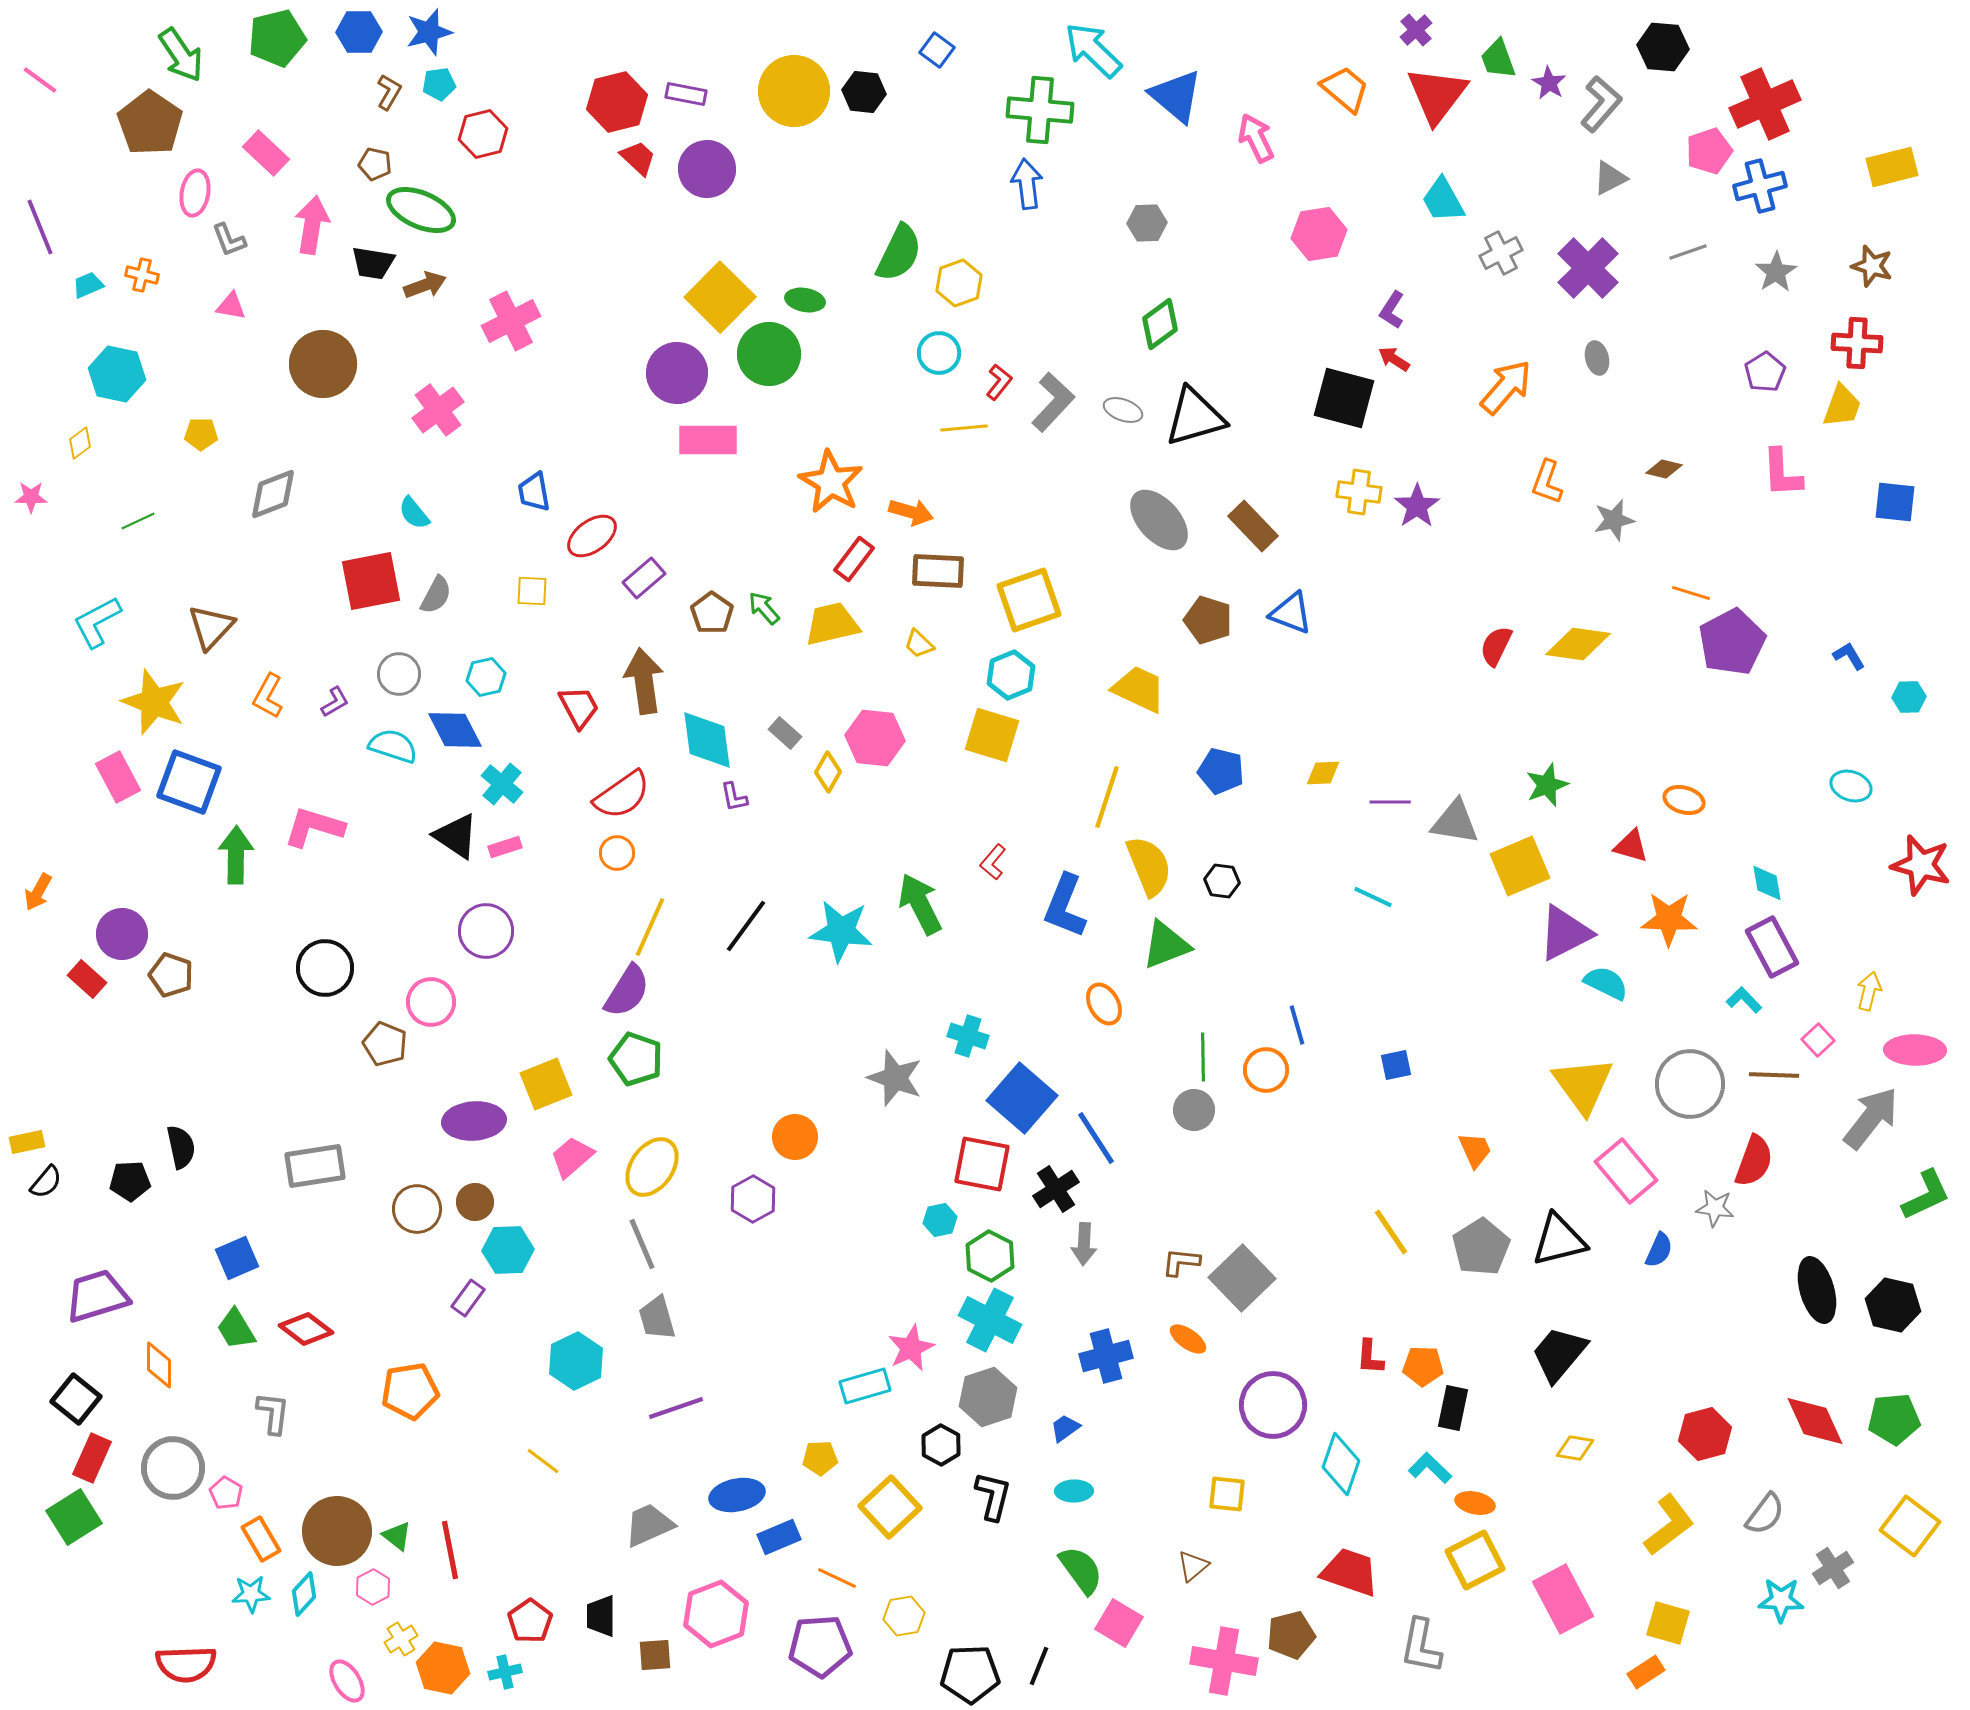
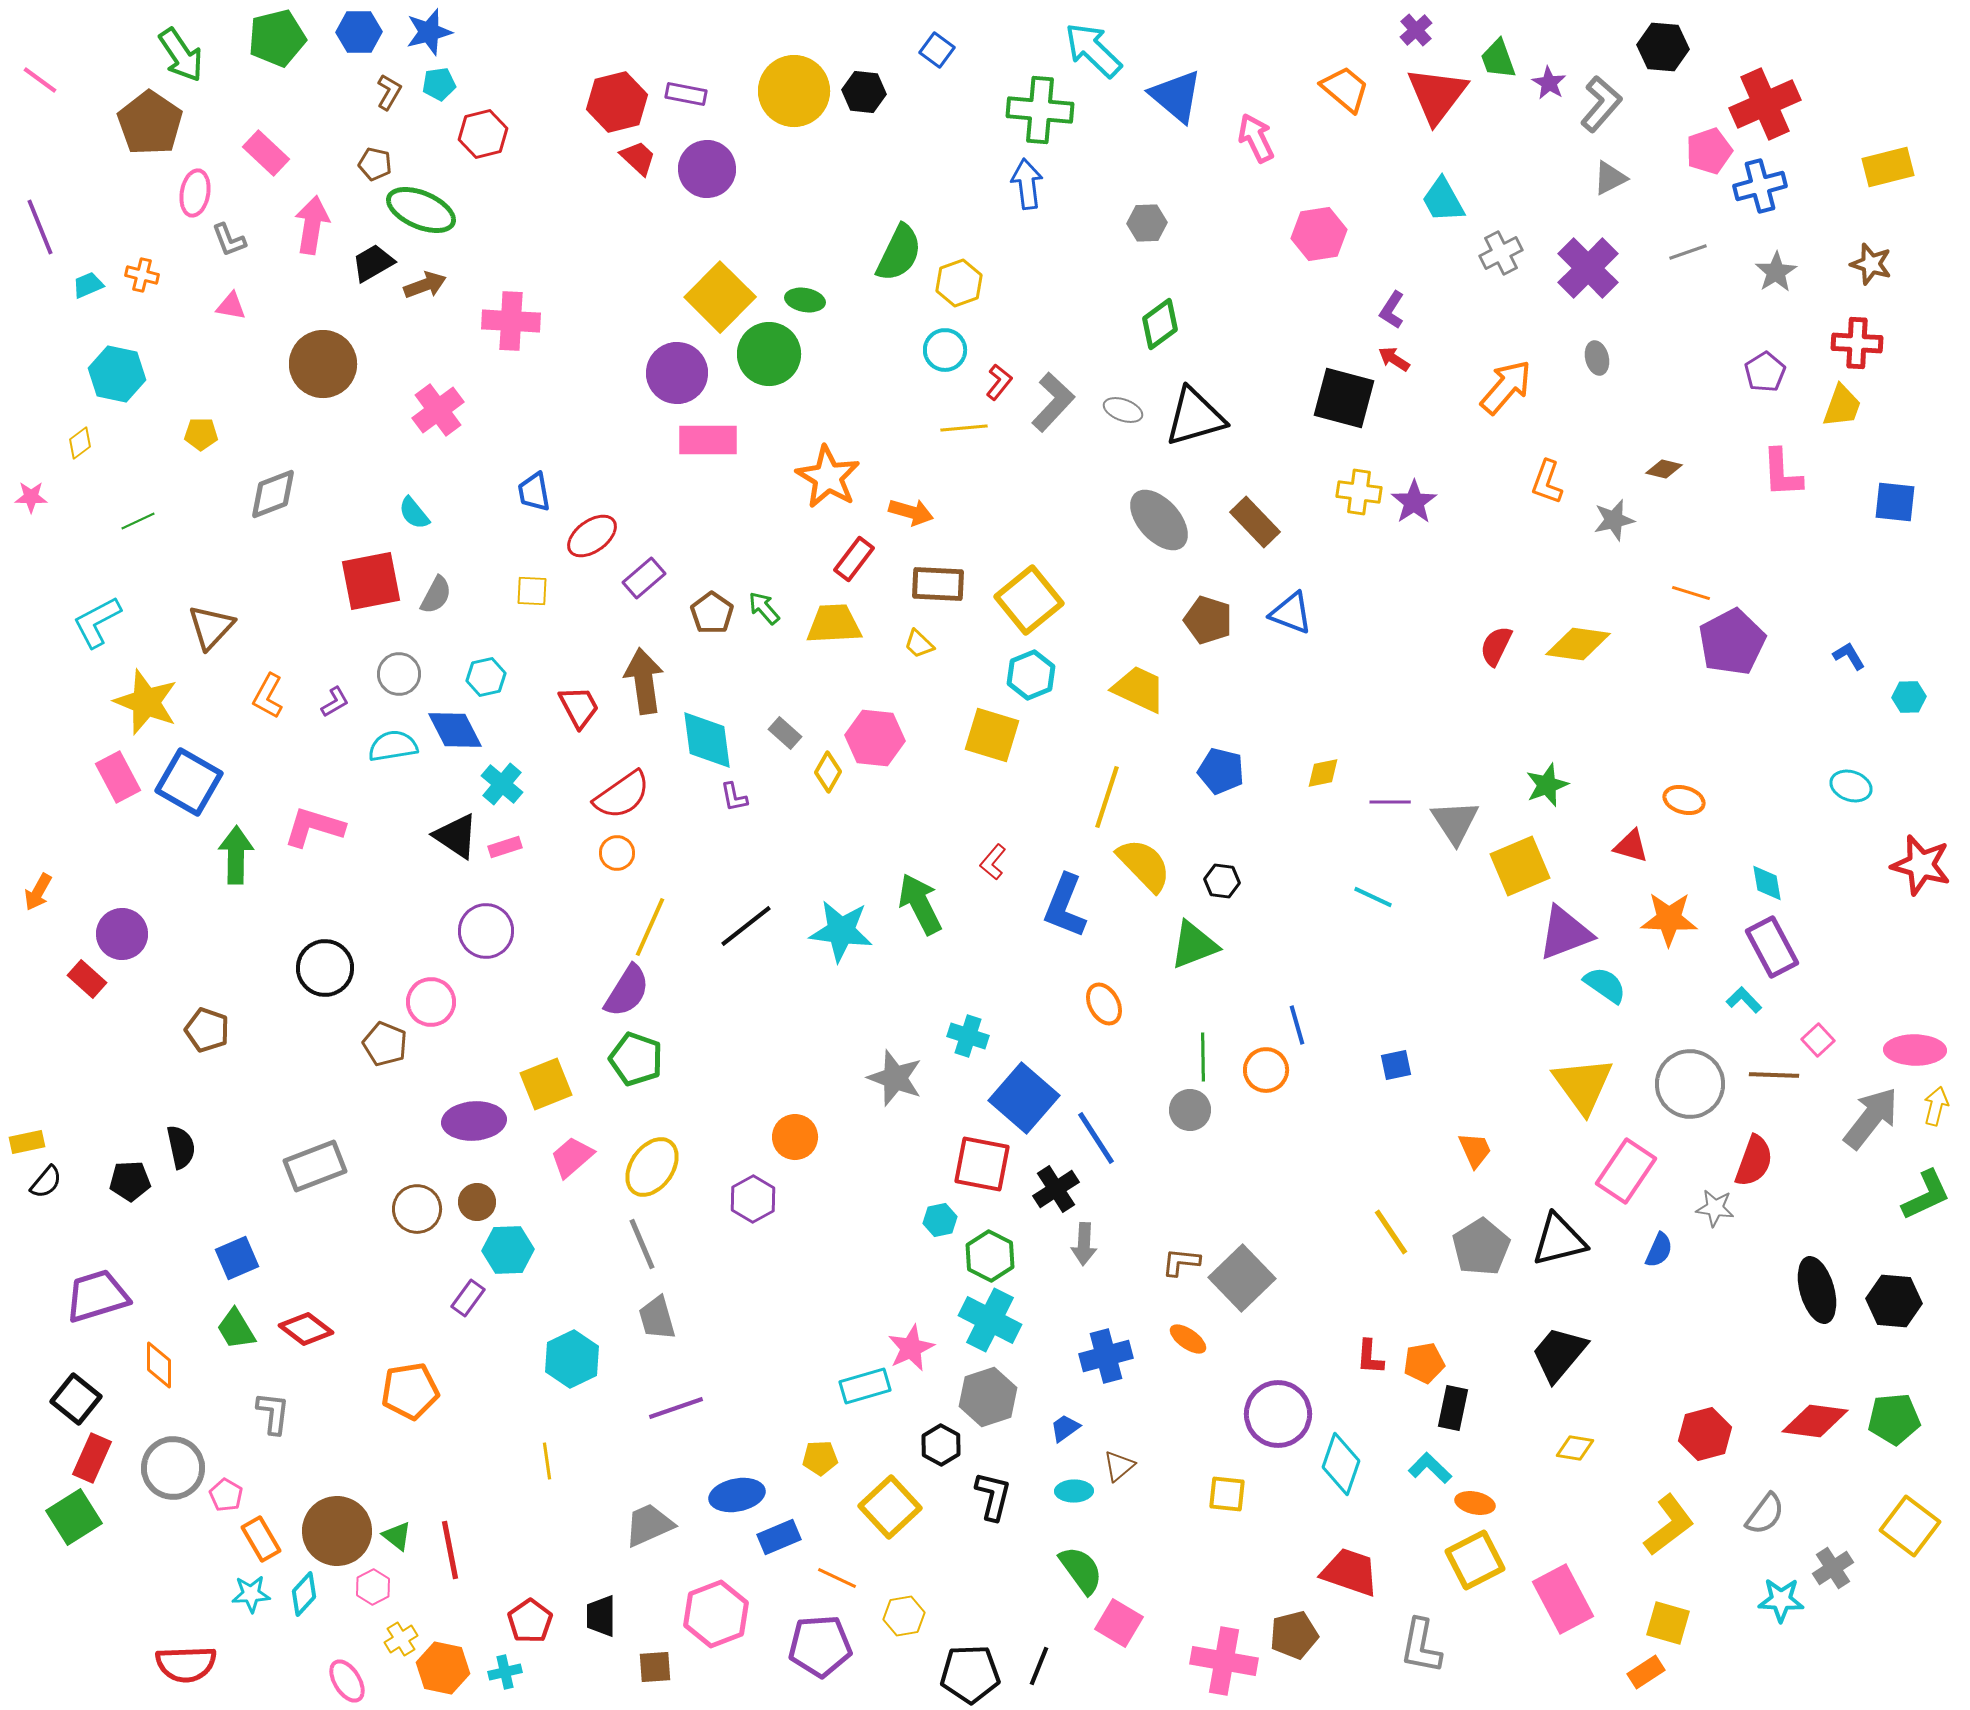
yellow rectangle at (1892, 167): moved 4 px left
black trapezoid at (373, 263): rotated 141 degrees clockwise
brown star at (1872, 266): moved 1 px left, 2 px up
pink cross at (511, 321): rotated 30 degrees clockwise
cyan circle at (939, 353): moved 6 px right, 3 px up
orange star at (831, 482): moved 3 px left, 5 px up
purple star at (1417, 506): moved 3 px left, 4 px up
brown rectangle at (1253, 526): moved 2 px right, 4 px up
brown rectangle at (938, 571): moved 13 px down
yellow square at (1029, 600): rotated 20 degrees counterclockwise
yellow trapezoid at (832, 624): moved 2 px right; rotated 10 degrees clockwise
cyan hexagon at (1011, 675): moved 20 px right
yellow star at (154, 702): moved 8 px left
cyan semicircle at (393, 746): rotated 27 degrees counterclockwise
yellow diamond at (1323, 773): rotated 9 degrees counterclockwise
blue square at (189, 782): rotated 10 degrees clockwise
gray triangle at (1455, 822): rotated 48 degrees clockwise
yellow semicircle at (1149, 866): moved 5 px left, 1 px up; rotated 22 degrees counterclockwise
black line at (746, 926): rotated 16 degrees clockwise
purple triangle at (1565, 933): rotated 6 degrees clockwise
green triangle at (1166, 945): moved 28 px right
brown pentagon at (171, 975): moved 36 px right, 55 px down
cyan semicircle at (1606, 983): moved 1 px left, 2 px down; rotated 9 degrees clockwise
yellow arrow at (1869, 991): moved 67 px right, 115 px down
blue square at (1022, 1098): moved 2 px right
gray circle at (1194, 1110): moved 4 px left
gray rectangle at (315, 1166): rotated 12 degrees counterclockwise
pink rectangle at (1626, 1171): rotated 74 degrees clockwise
brown circle at (475, 1202): moved 2 px right
black hexagon at (1893, 1305): moved 1 px right, 4 px up; rotated 8 degrees counterclockwise
cyan hexagon at (576, 1361): moved 4 px left, 2 px up
orange pentagon at (1423, 1366): moved 1 px right, 3 px up; rotated 12 degrees counterclockwise
purple circle at (1273, 1405): moved 5 px right, 9 px down
red diamond at (1815, 1421): rotated 58 degrees counterclockwise
yellow line at (543, 1461): moved 4 px right; rotated 45 degrees clockwise
pink pentagon at (226, 1493): moved 2 px down
brown triangle at (1193, 1566): moved 74 px left, 100 px up
brown pentagon at (1291, 1635): moved 3 px right
brown square at (655, 1655): moved 12 px down
